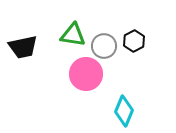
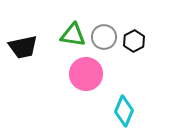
gray circle: moved 9 px up
